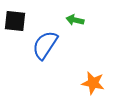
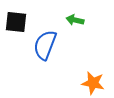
black square: moved 1 px right, 1 px down
blue semicircle: rotated 12 degrees counterclockwise
